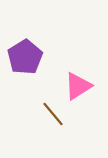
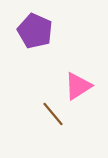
purple pentagon: moved 10 px right, 26 px up; rotated 16 degrees counterclockwise
